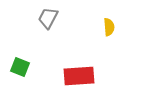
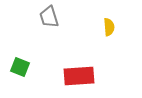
gray trapezoid: moved 1 px right, 1 px up; rotated 45 degrees counterclockwise
